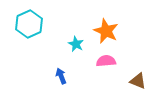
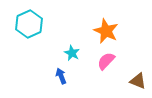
cyan star: moved 4 px left, 9 px down
pink semicircle: rotated 42 degrees counterclockwise
